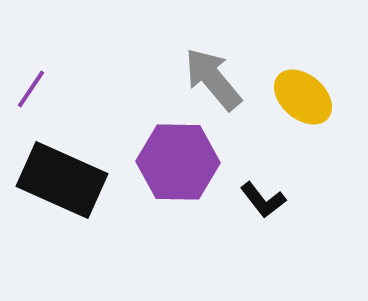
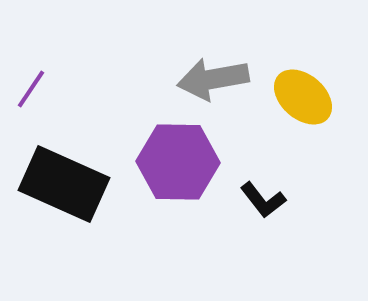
gray arrow: rotated 60 degrees counterclockwise
black rectangle: moved 2 px right, 4 px down
